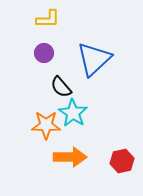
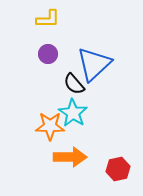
purple circle: moved 4 px right, 1 px down
blue triangle: moved 5 px down
black semicircle: moved 13 px right, 3 px up
orange star: moved 4 px right, 1 px down
red hexagon: moved 4 px left, 8 px down
